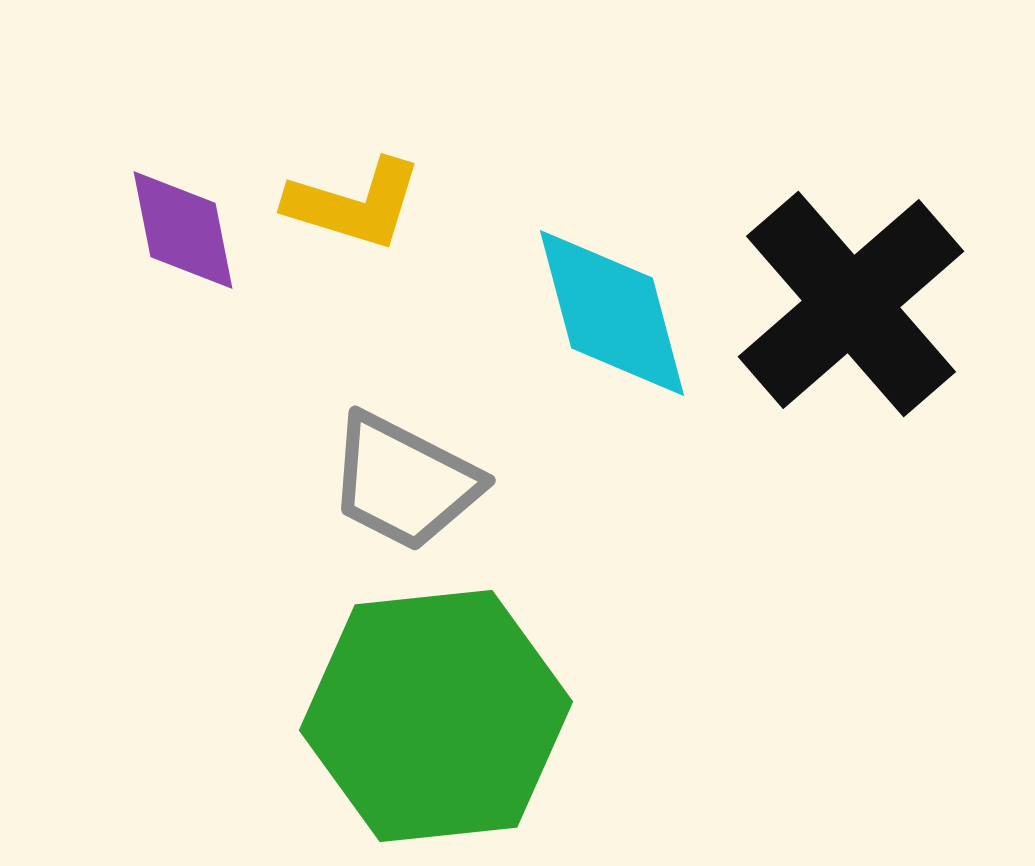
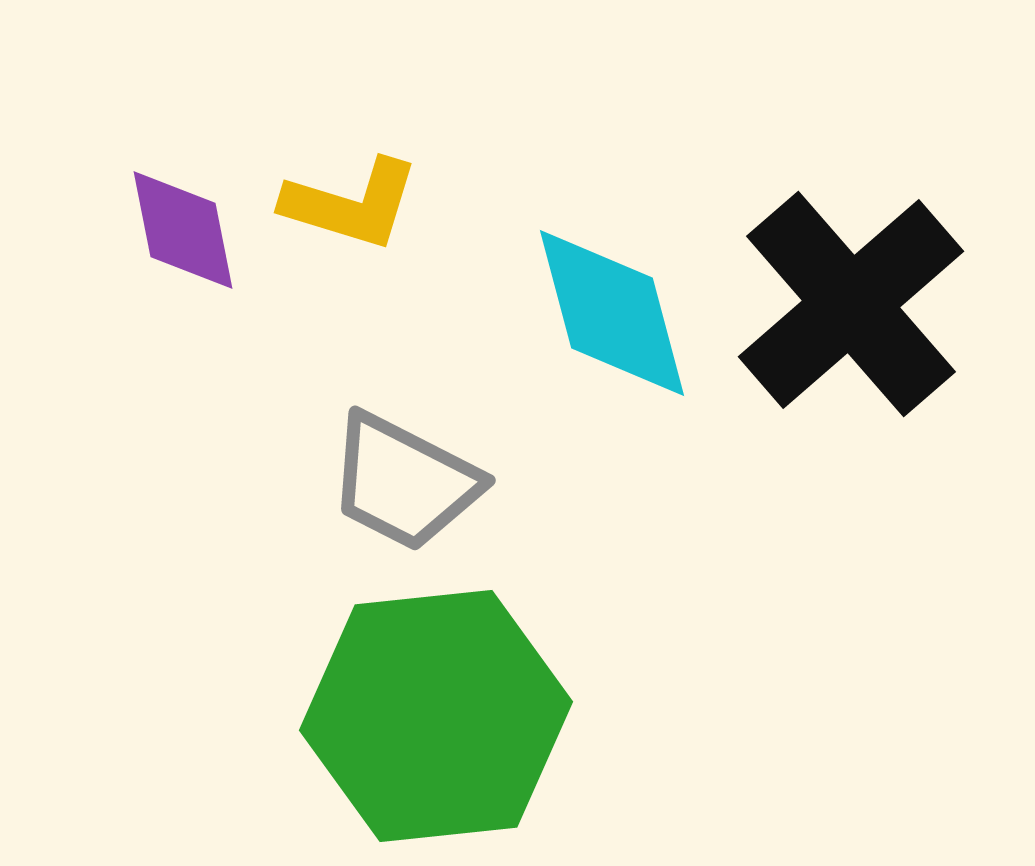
yellow L-shape: moved 3 px left
